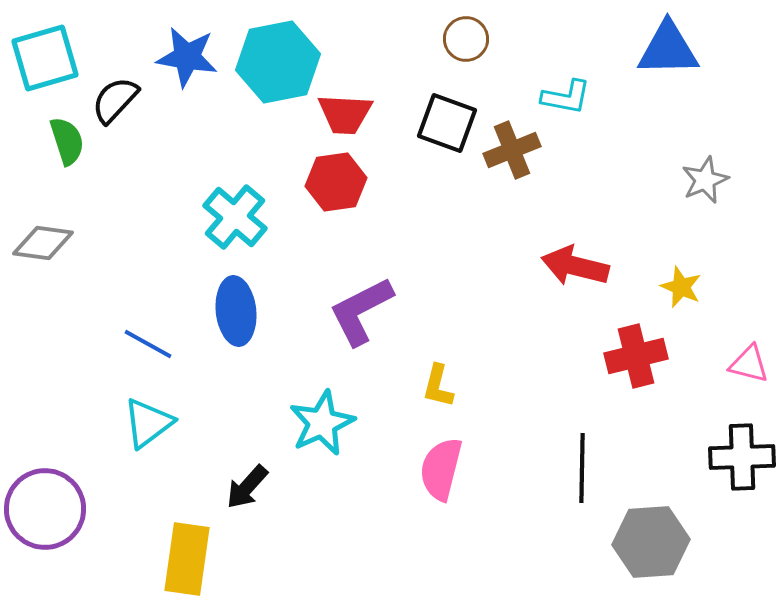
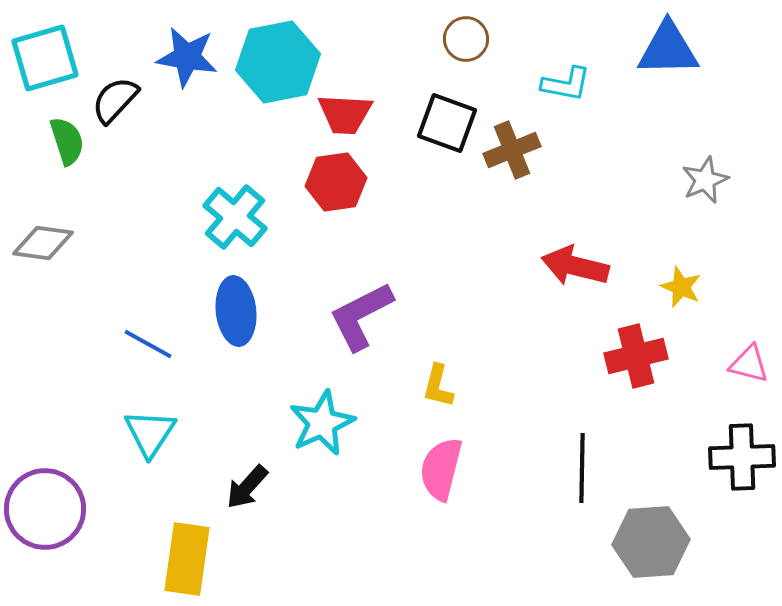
cyan L-shape: moved 13 px up
purple L-shape: moved 5 px down
cyan triangle: moved 2 px right, 10 px down; rotated 20 degrees counterclockwise
